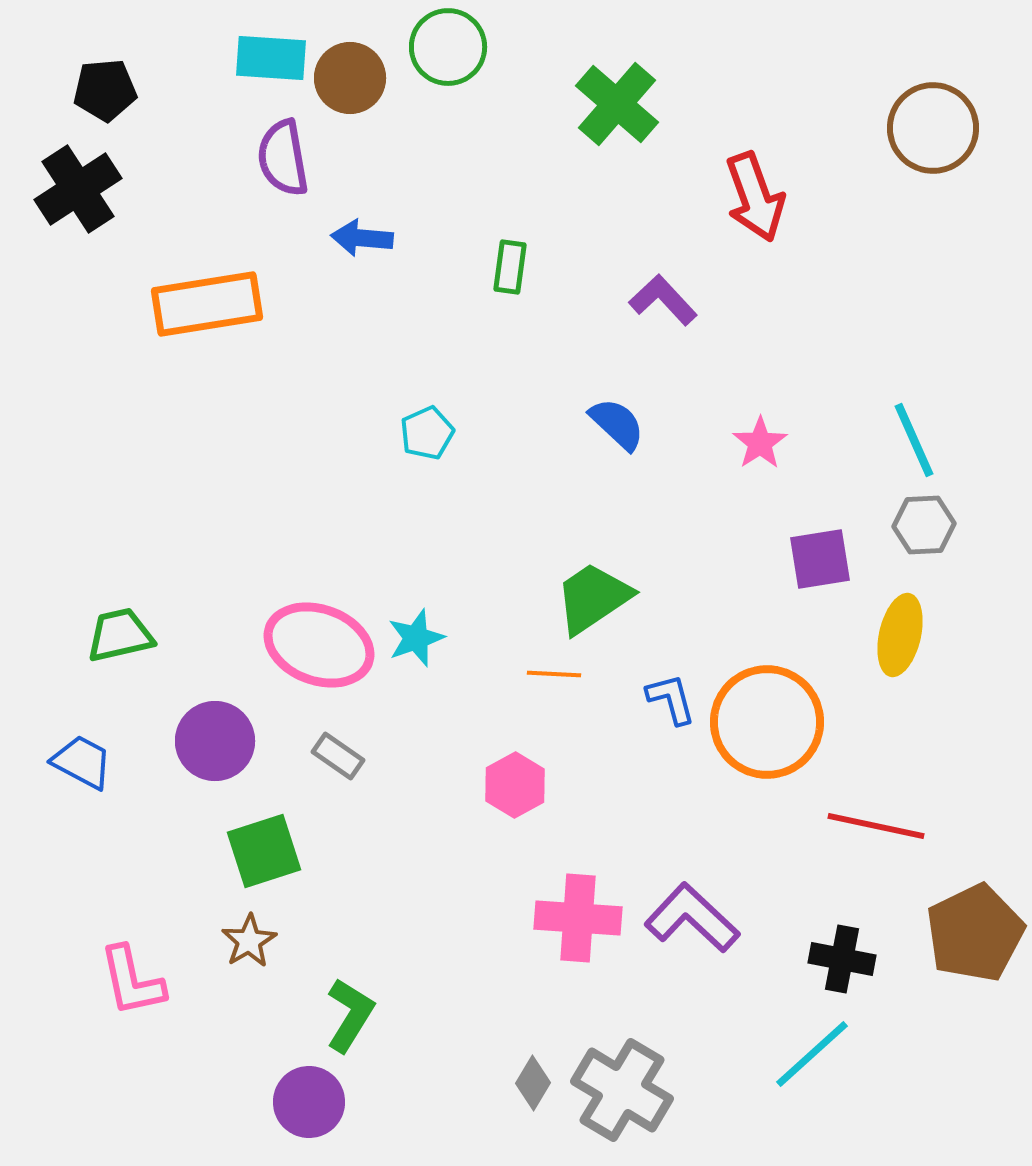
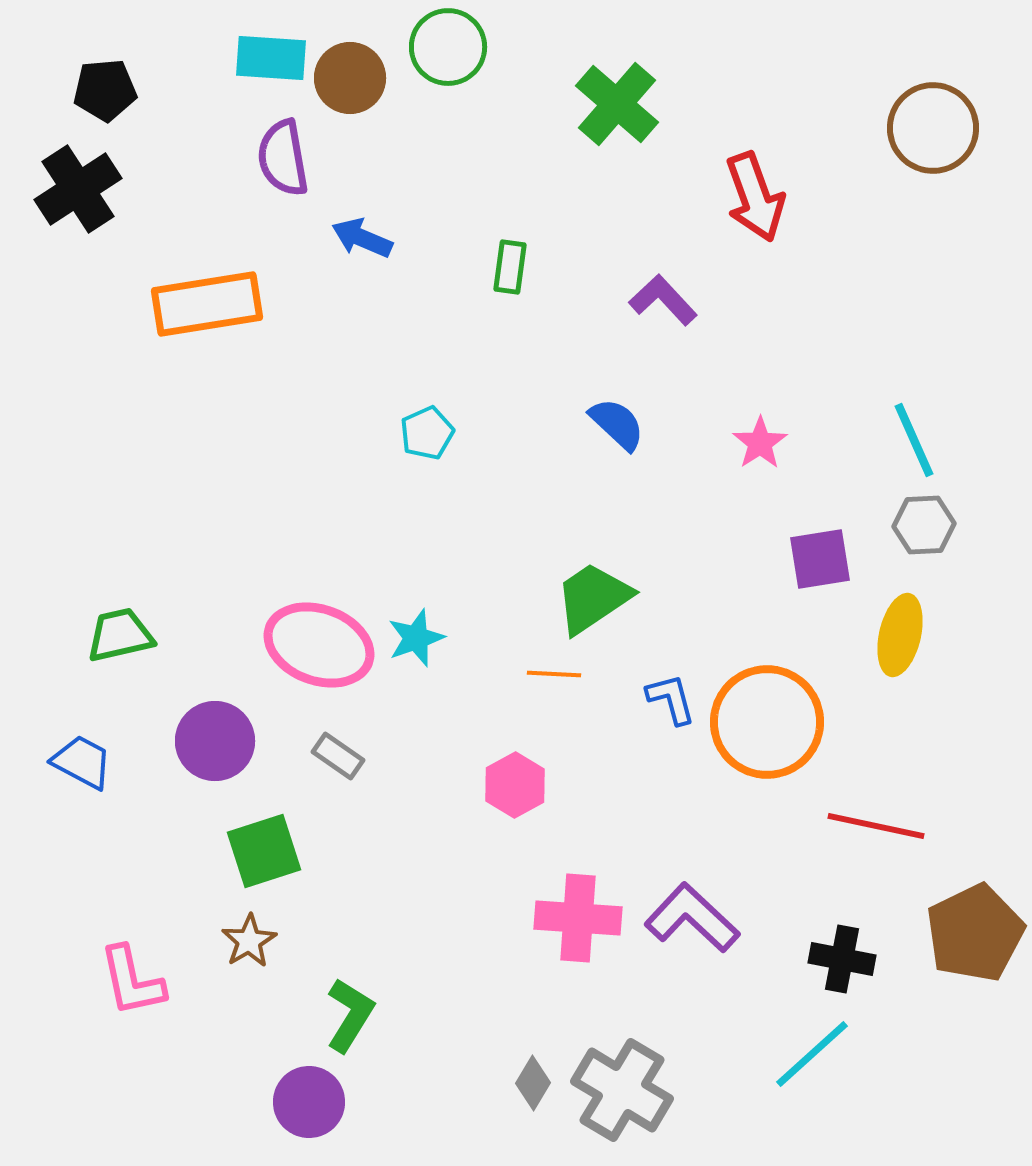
blue arrow at (362, 238): rotated 18 degrees clockwise
